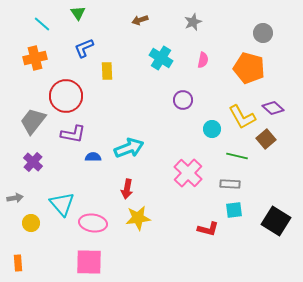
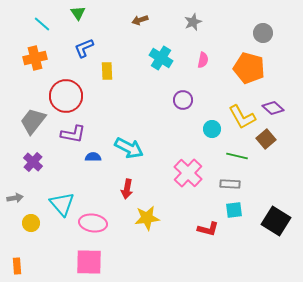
cyan arrow: rotated 48 degrees clockwise
yellow star: moved 9 px right
orange rectangle: moved 1 px left, 3 px down
